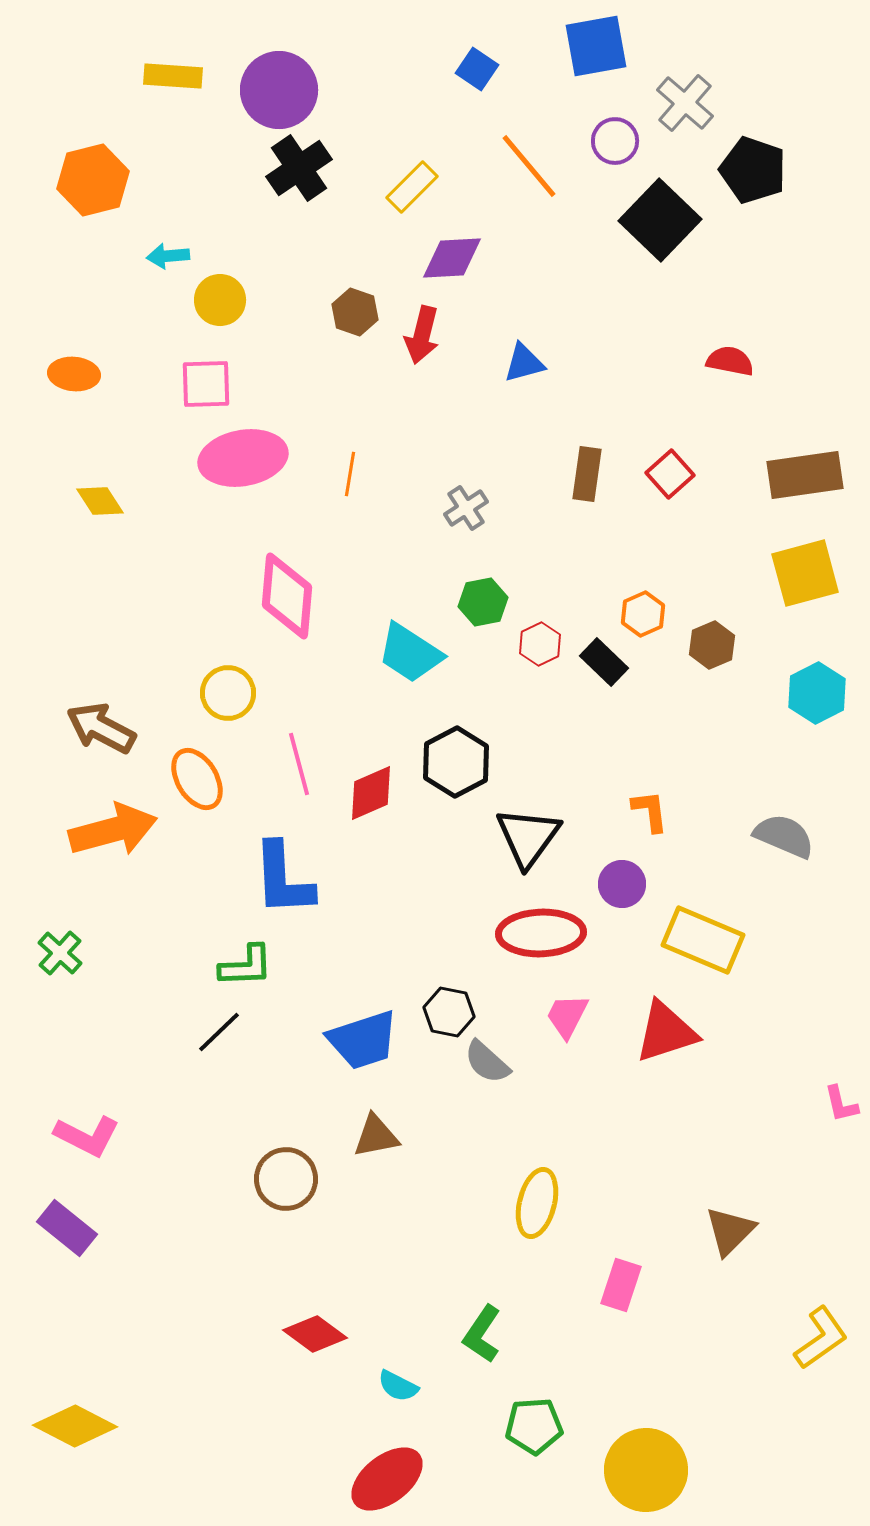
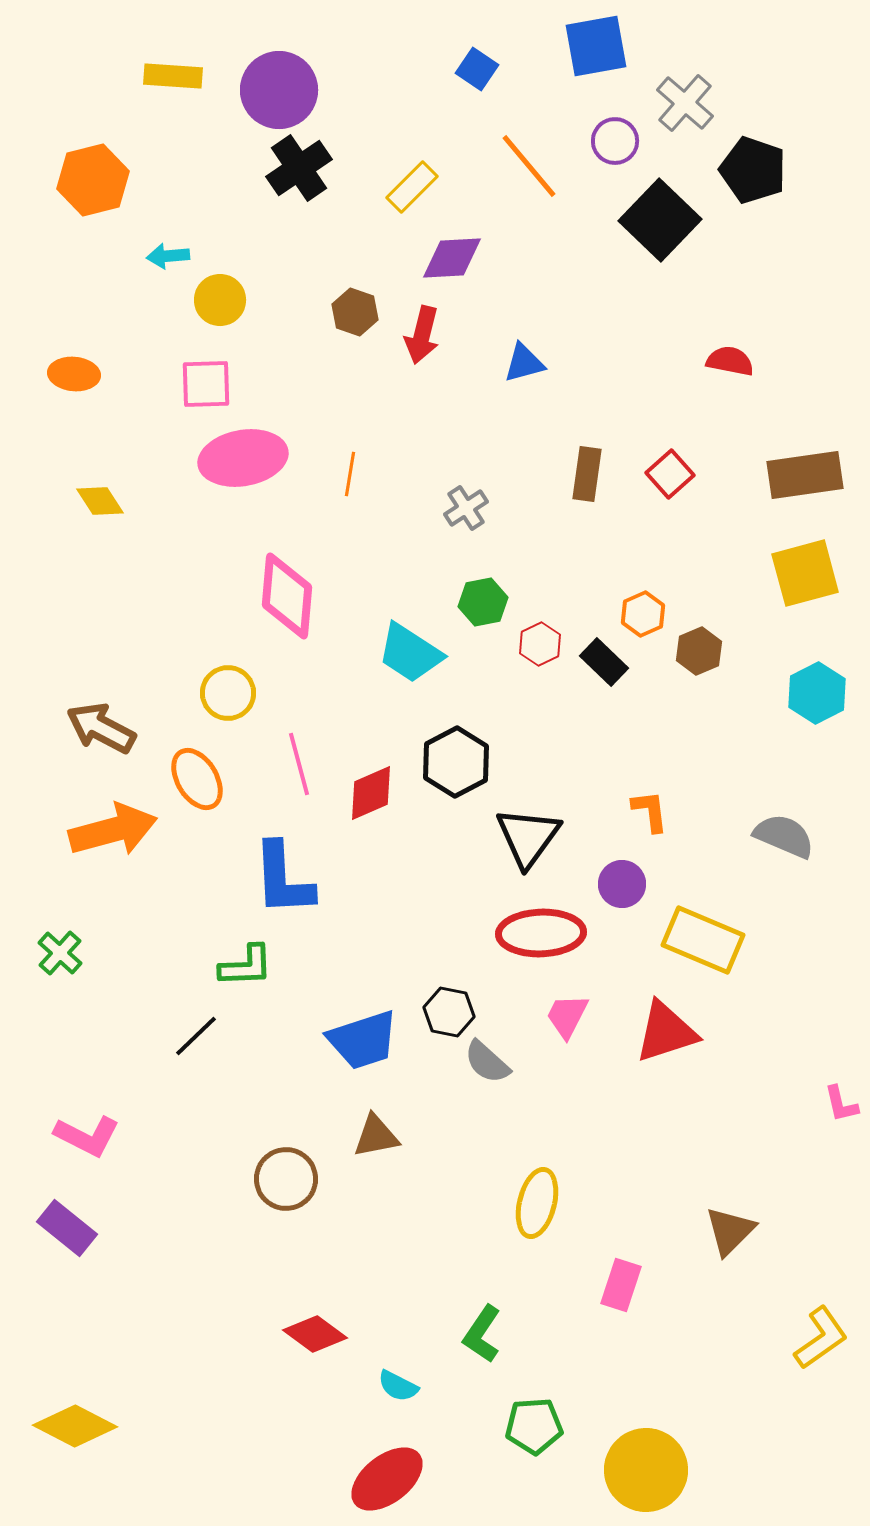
brown hexagon at (712, 645): moved 13 px left, 6 px down
black line at (219, 1032): moved 23 px left, 4 px down
